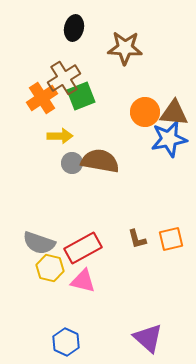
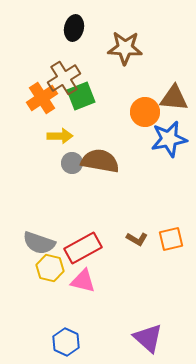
brown triangle: moved 15 px up
brown L-shape: rotated 45 degrees counterclockwise
